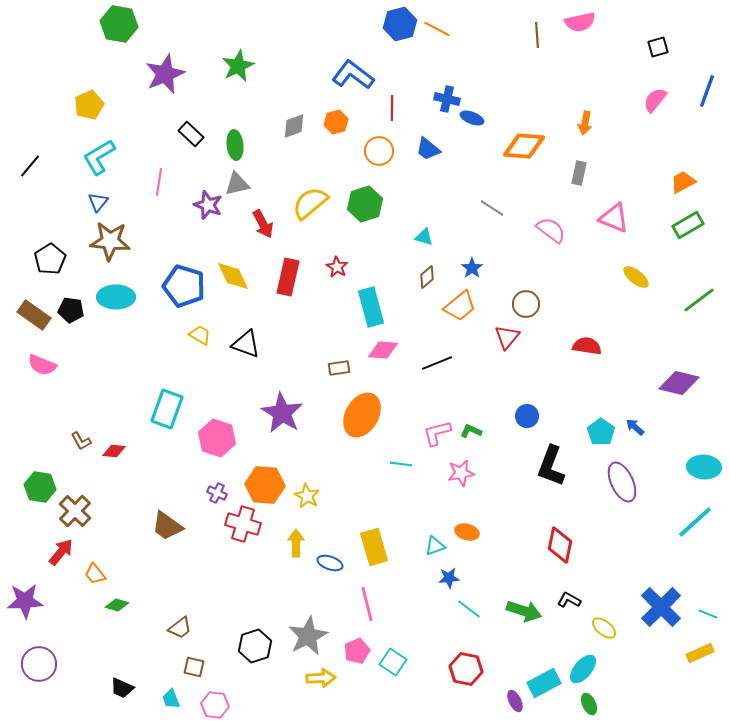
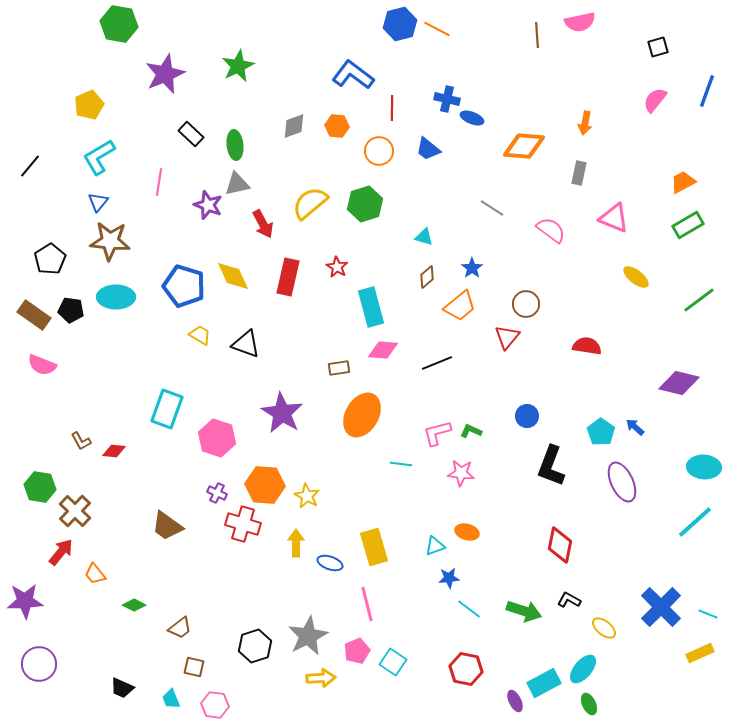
orange hexagon at (336, 122): moved 1 px right, 4 px down; rotated 20 degrees clockwise
pink star at (461, 473): rotated 16 degrees clockwise
green diamond at (117, 605): moved 17 px right; rotated 10 degrees clockwise
